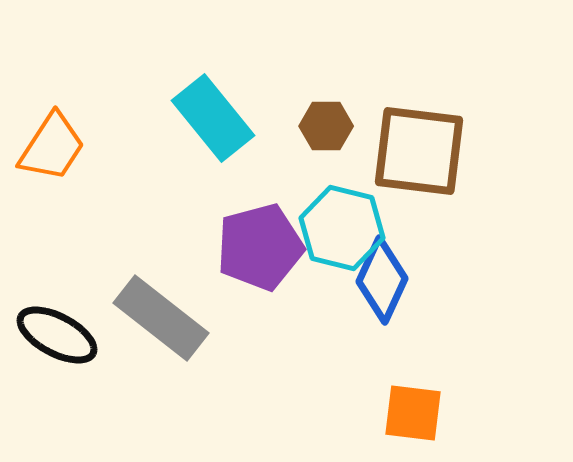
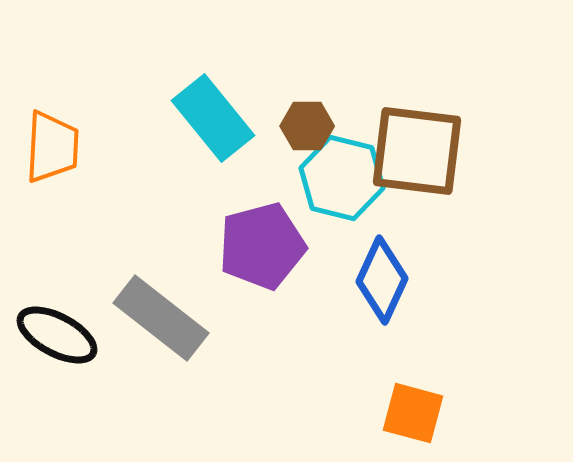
brown hexagon: moved 19 px left
orange trapezoid: rotated 30 degrees counterclockwise
brown square: moved 2 px left
cyan hexagon: moved 50 px up
purple pentagon: moved 2 px right, 1 px up
orange square: rotated 8 degrees clockwise
